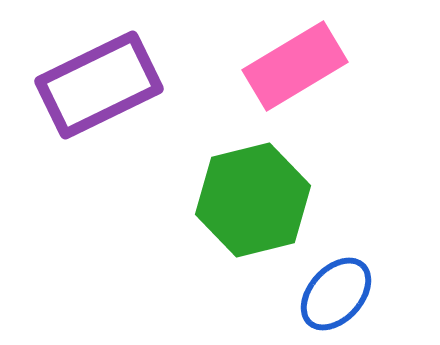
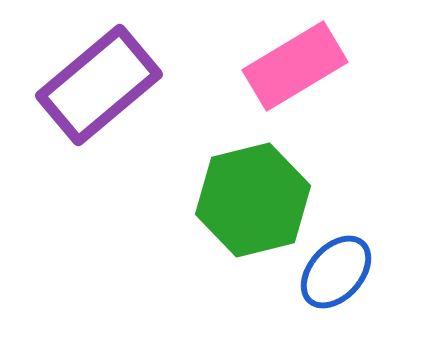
purple rectangle: rotated 14 degrees counterclockwise
blue ellipse: moved 22 px up
